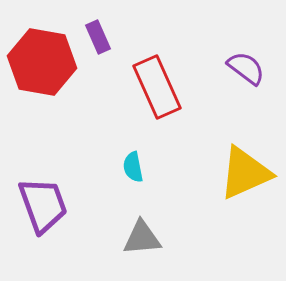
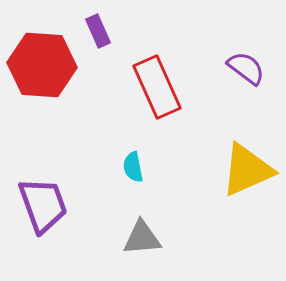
purple rectangle: moved 6 px up
red hexagon: moved 3 px down; rotated 6 degrees counterclockwise
yellow triangle: moved 2 px right, 3 px up
